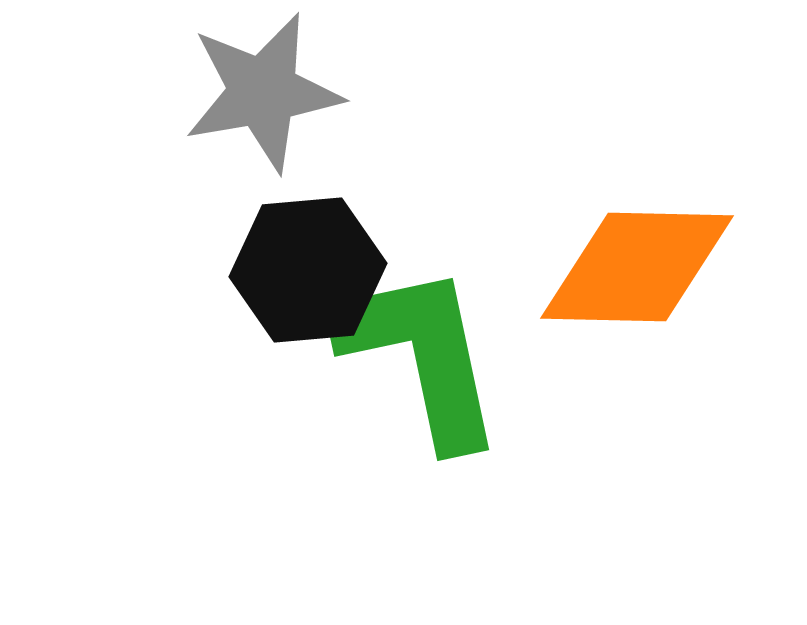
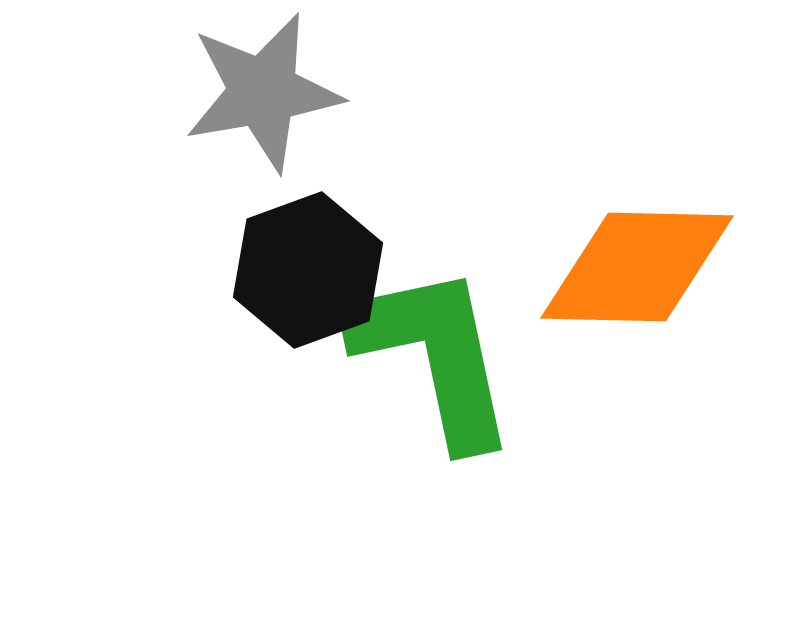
black hexagon: rotated 15 degrees counterclockwise
green L-shape: moved 13 px right
